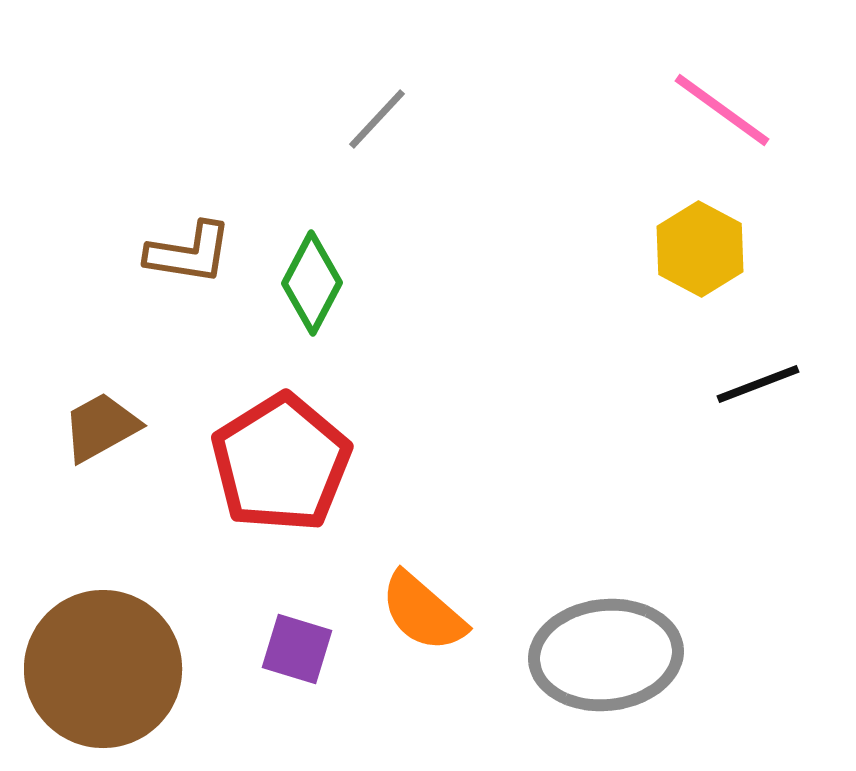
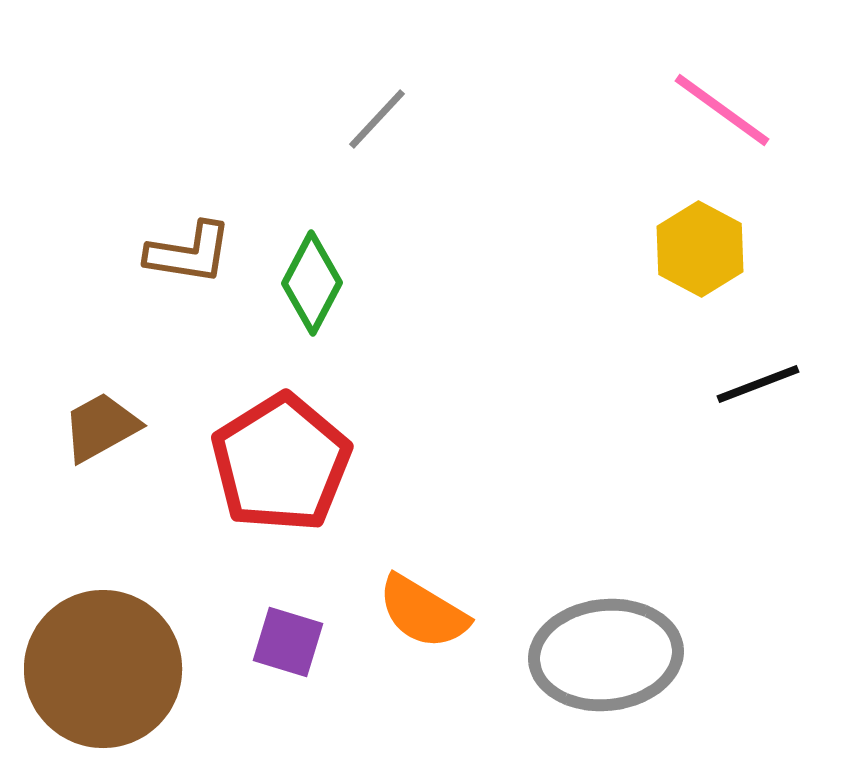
orange semicircle: rotated 10 degrees counterclockwise
purple square: moved 9 px left, 7 px up
